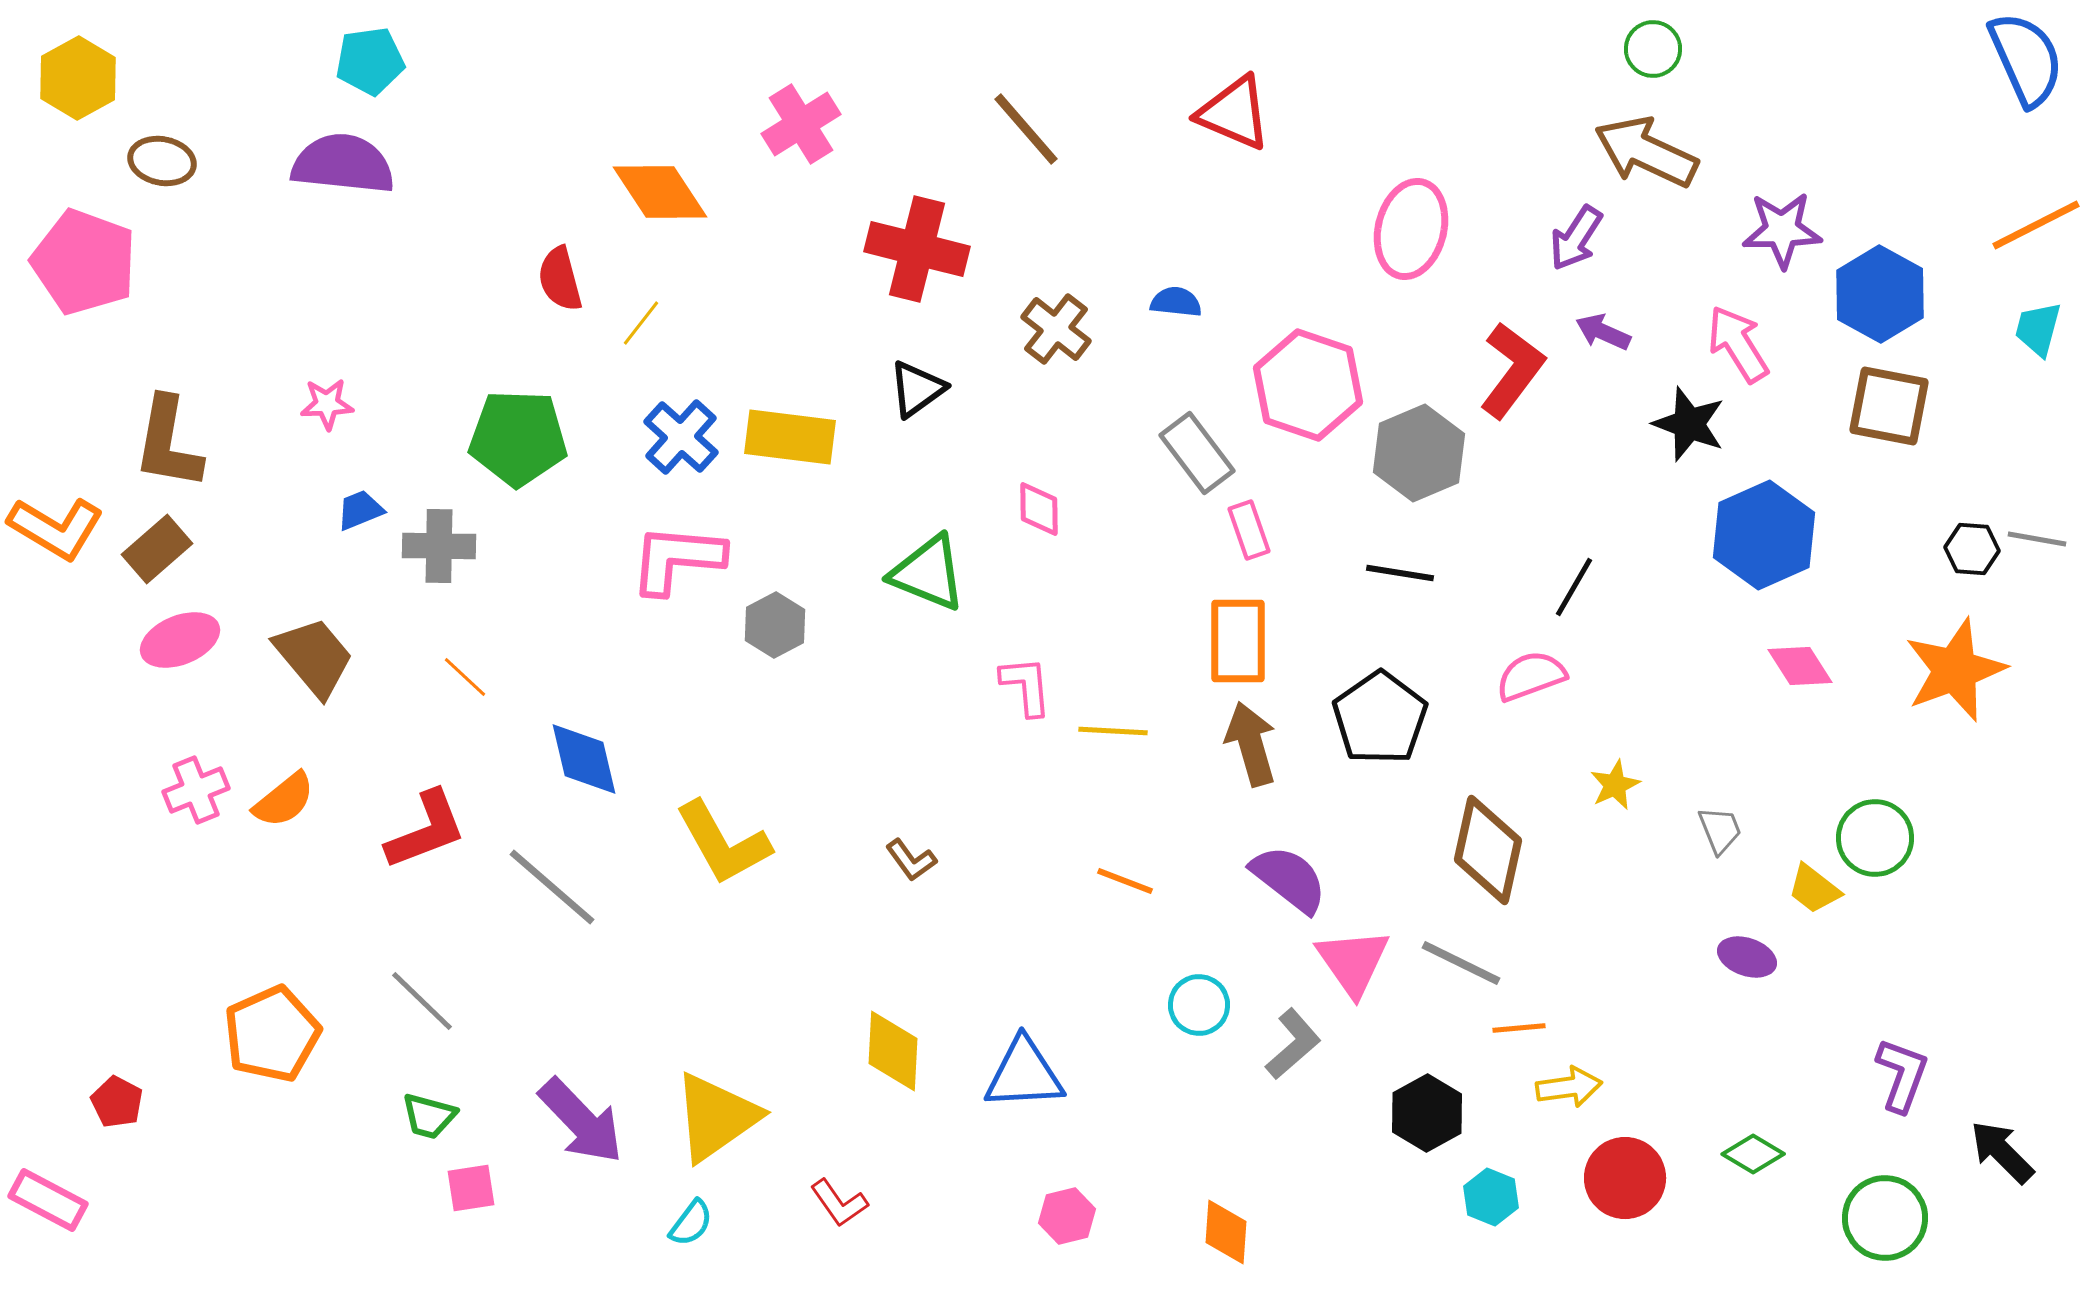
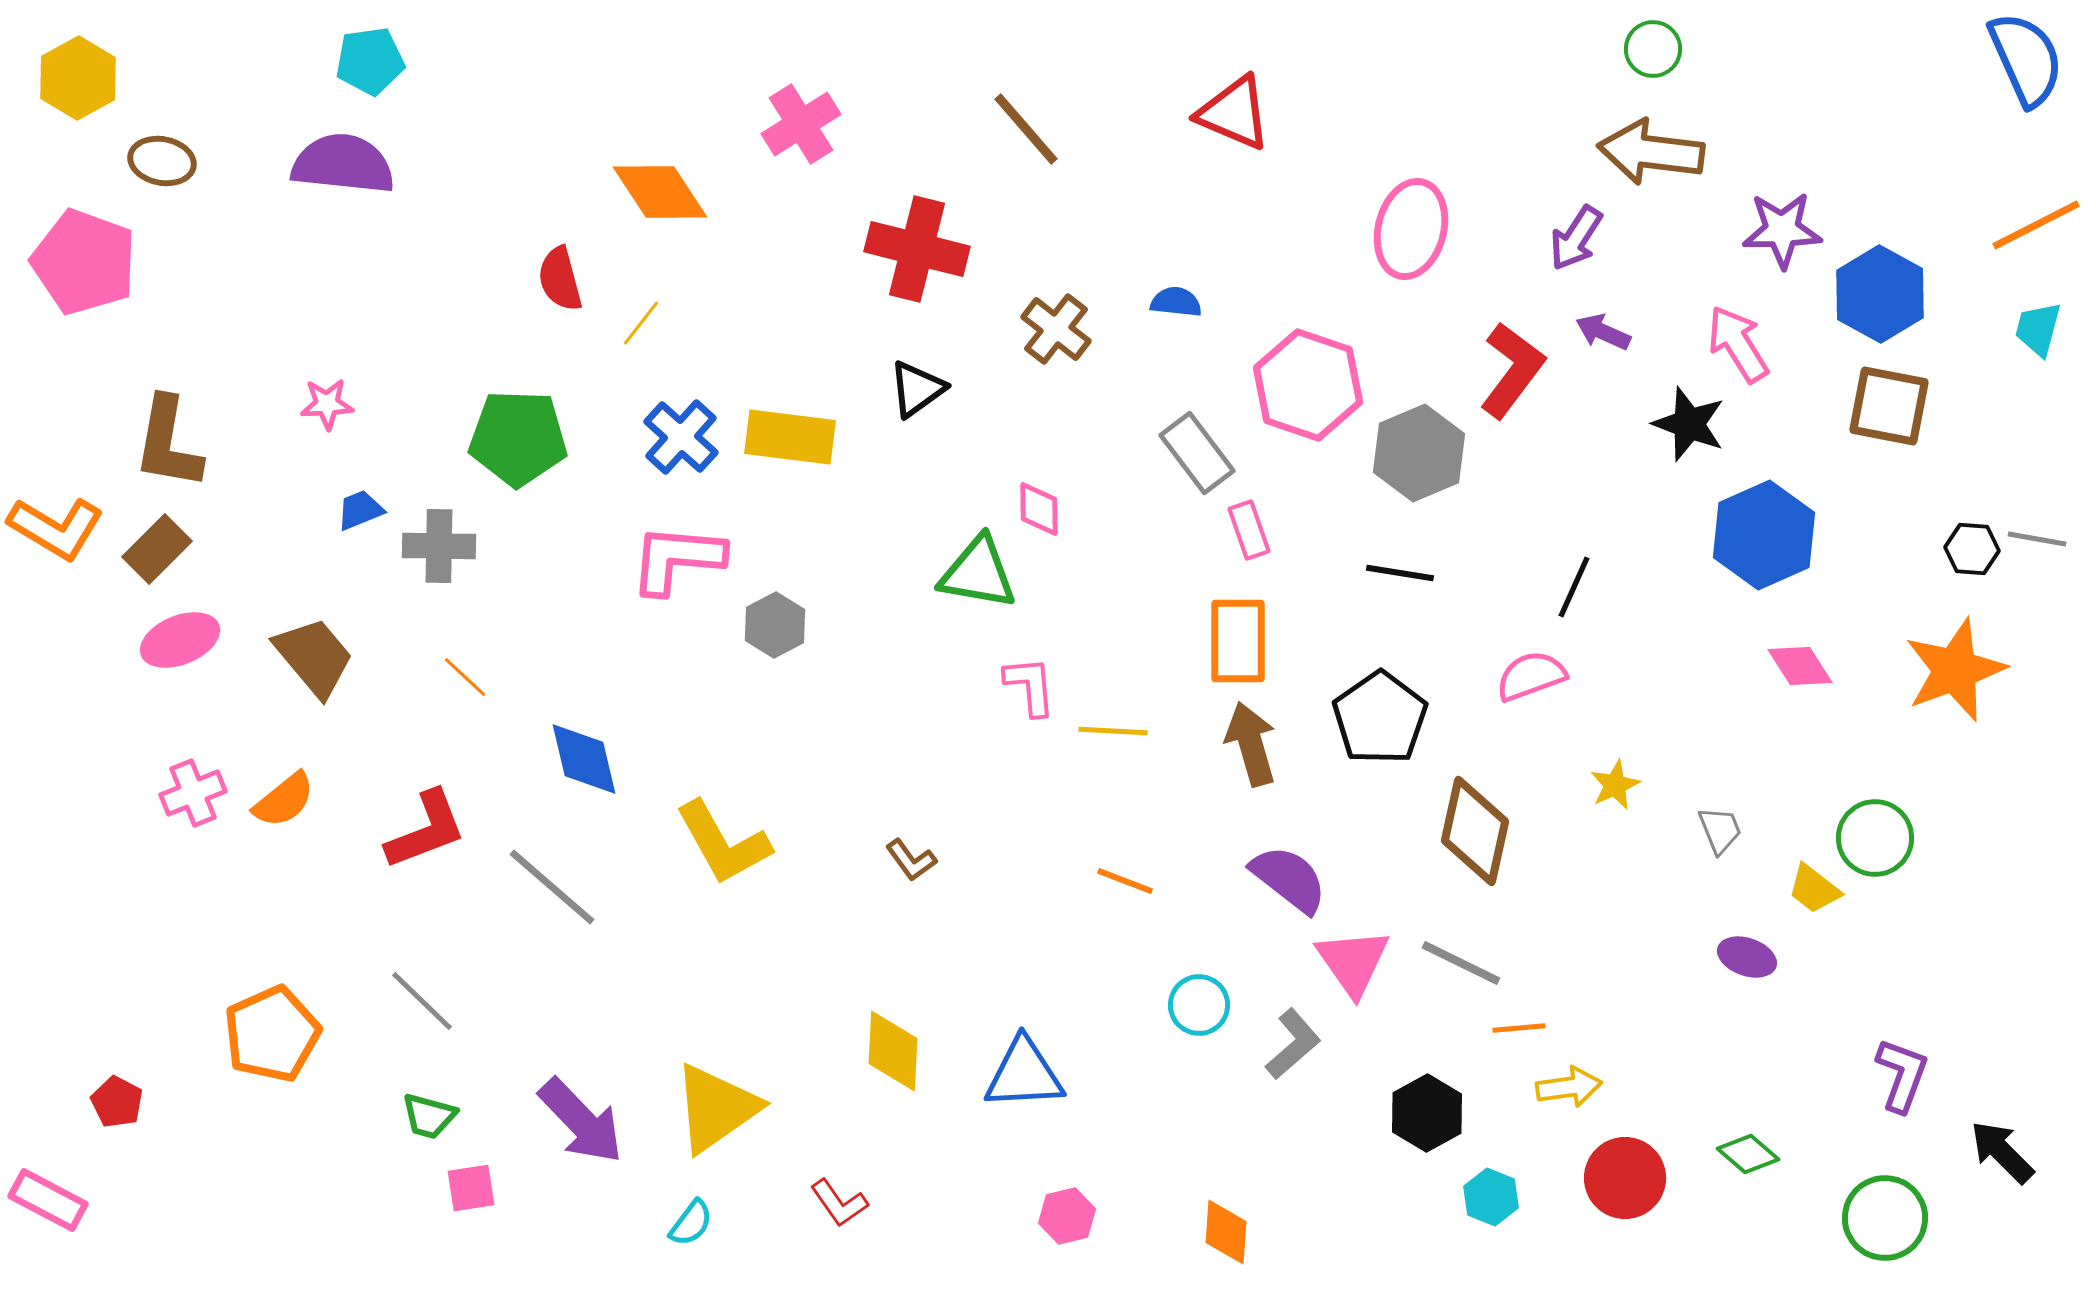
brown arrow at (1646, 152): moved 5 px right; rotated 18 degrees counterclockwise
brown rectangle at (157, 549): rotated 4 degrees counterclockwise
green triangle at (928, 573): moved 50 px right; rotated 12 degrees counterclockwise
black line at (1574, 587): rotated 6 degrees counterclockwise
pink L-shape at (1026, 686): moved 4 px right
pink cross at (196, 790): moved 3 px left, 3 px down
brown diamond at (1488, 850): moved 13 px left, 19 px up
yellow triangle at (716, 1117): moved 9 px up
green diamond at (1753, 1154): moved 5 px left; rotated 10 degrees clockwise
